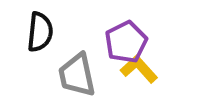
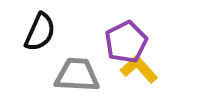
black semicircle: rotated 18 degrees clockwise
gray trapezoid: rotated 105 degrees clockwise
